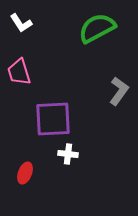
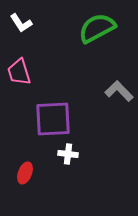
gray L-shape: rotated 80 degrees counterclockwise
